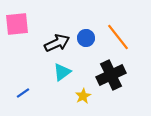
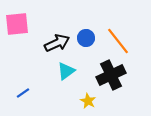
orange line: moved 4 px down
cyan triangle: moved 4 px right, 1 px up
yellow star: moved 5 px right, 5 px down; rotated 14 degrees counterclockwise
